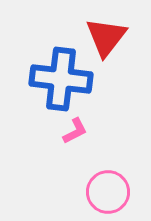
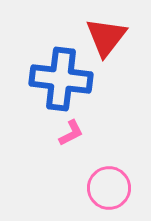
pink L-shape: moved 4 px left, 2 px down
pink circle: moved 1 px right, 4 px up
